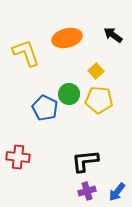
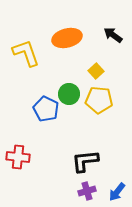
blue pentagon: moved 1 px right, 1 px down
